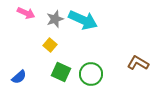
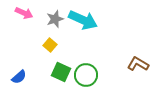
pink arrow: moved 2 px left
brown L-shape: moved 1 px down
green circle: moved 5 px left, 1 px down
